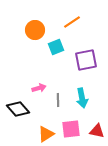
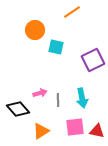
orange line: moved 10 px up
cyan square: rotated 35 degrees clockwise
purple square: moved 7 px right; rotated 15 degrees counterclockwise
pink arrow: moved 1 px right, 5 px down
pink square: moved 4 px right, 2 px up
orange triangle: moved 5 px left, 3 px up
